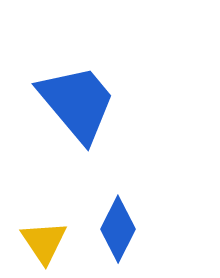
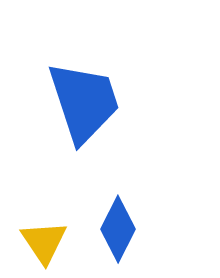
blue trapezoid: moved 7 px right, 1 px up; rotated 22 degrees clockwise
